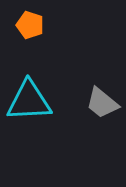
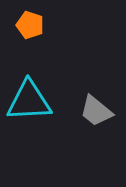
gray trapezoid: moved 6 px left, 8 px down
